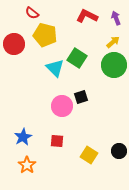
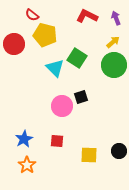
red semicircle: moved 2 px down
blue star: moved 1 px right, 2 px down
yellow square: rotated 30 degrees counterclockwise
